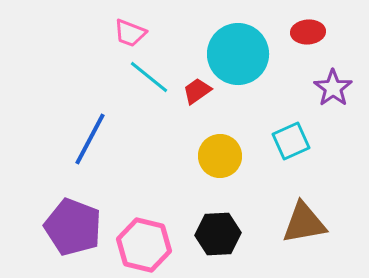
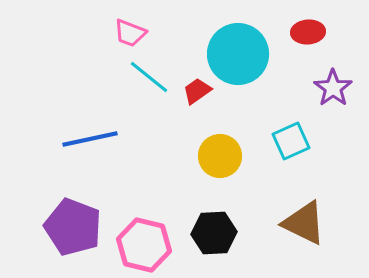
blue line: rotated 50 degrees clockwise
brown triangle: rotated 36 degrees clockwise
black hexagon: moved 4 px left, 1 px up
